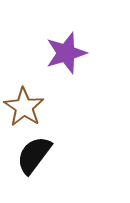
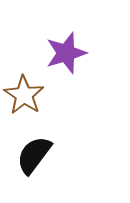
brown star: moved 12 px up
